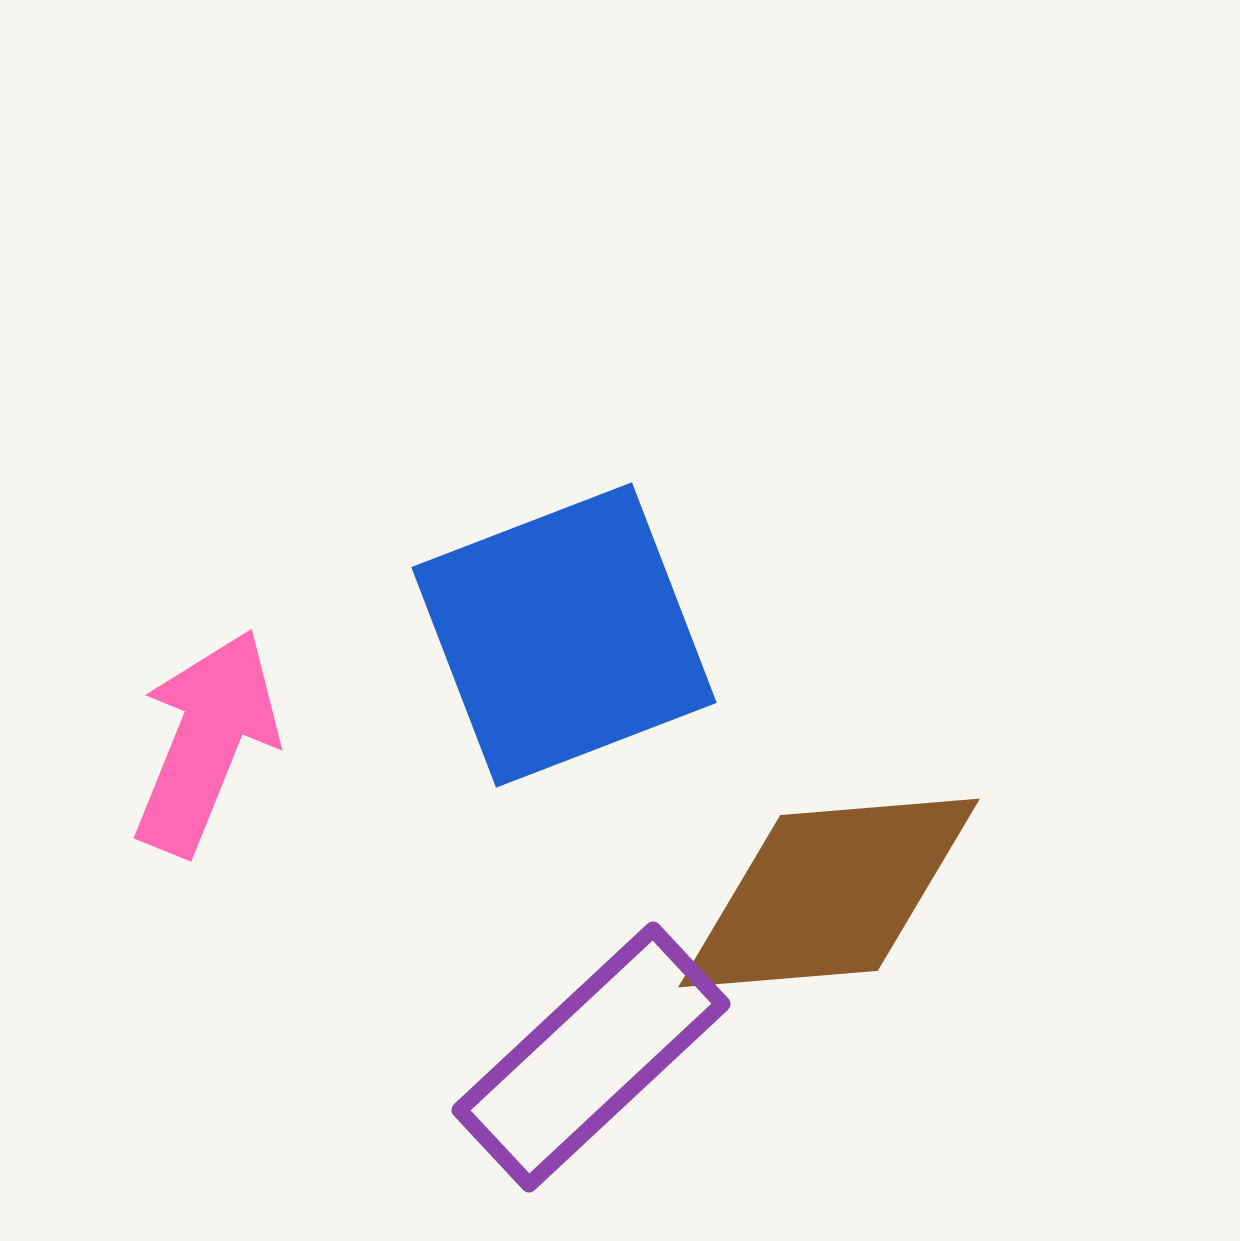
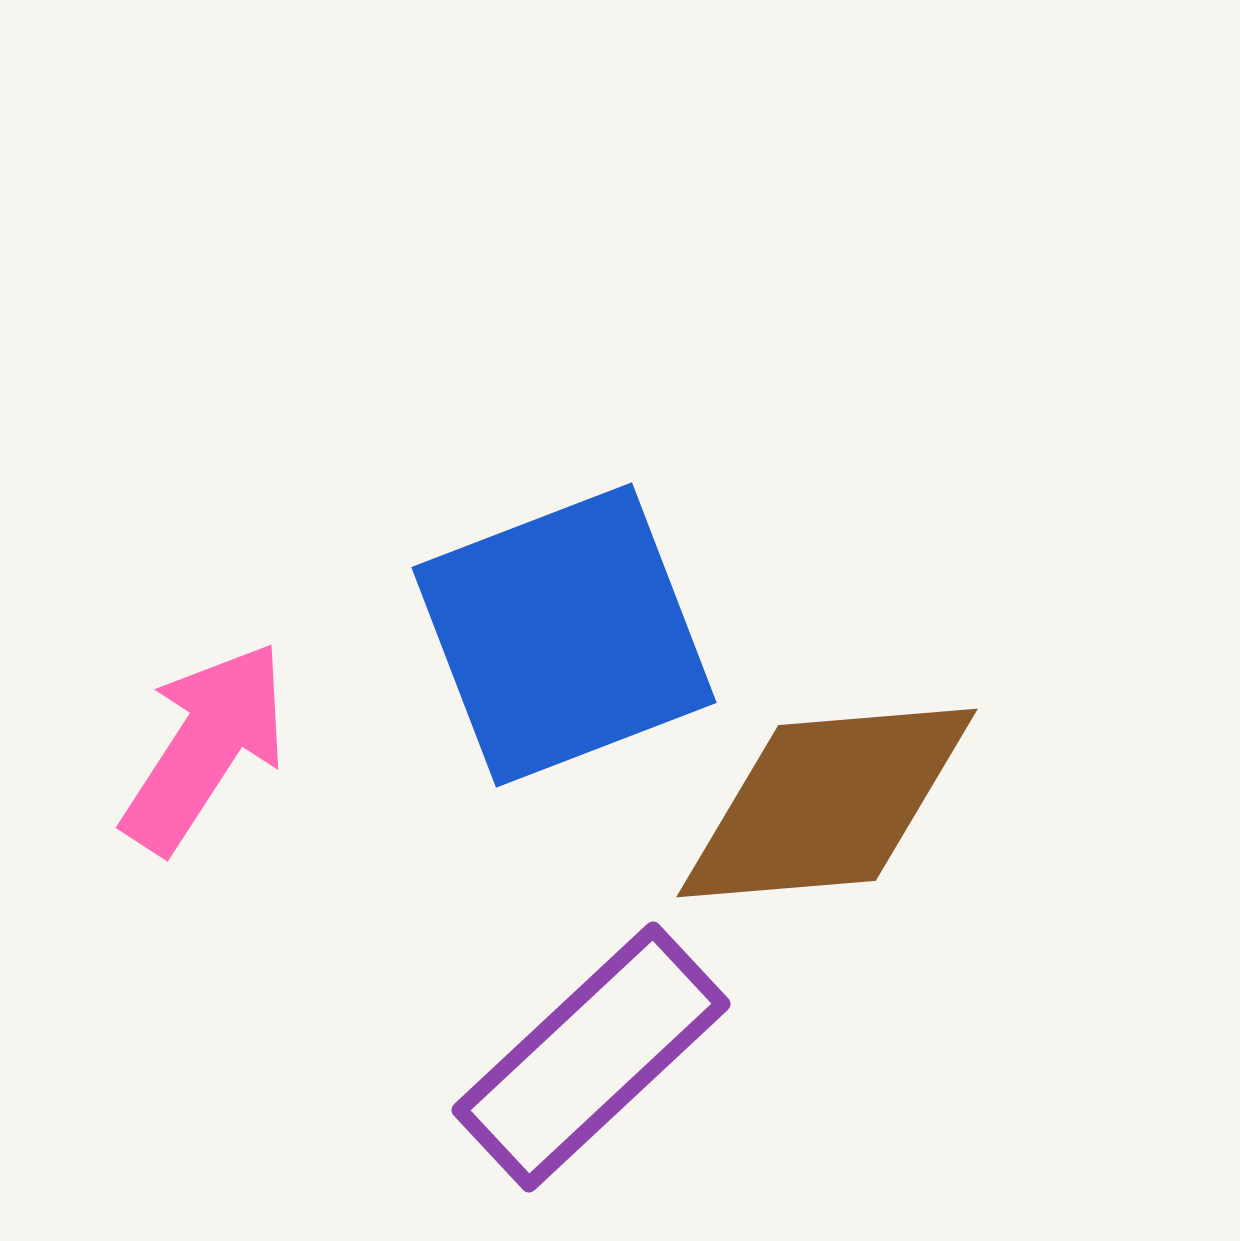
pink arrow: moved 1 px left, 5 px down; rotated 11 degrees clockwise
brown diamond: moved 2 px left, 90 px up
